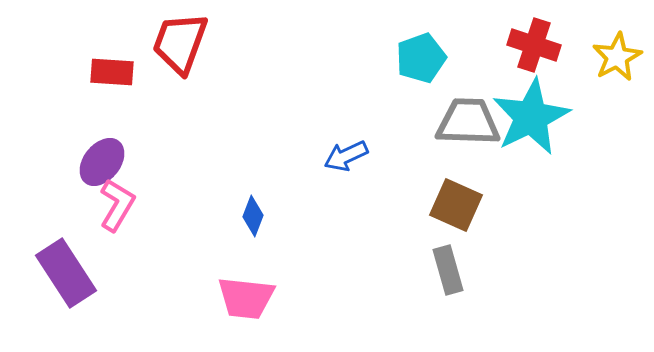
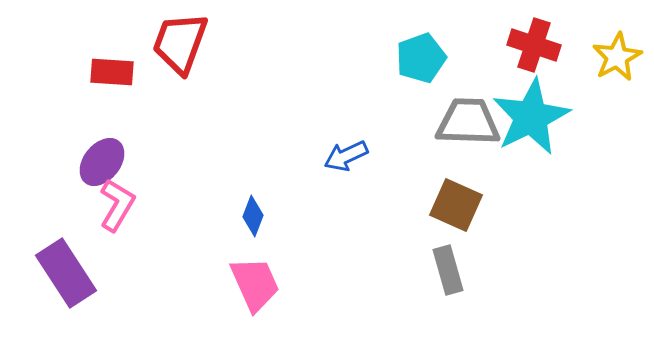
pink trapezoid: moved 9 px right, 14 px up; rotated 120 degrees counterclockwise
